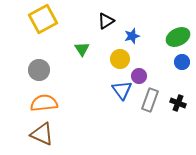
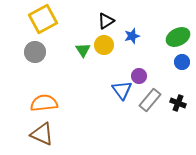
green triangle: moved 1 px right, 1 px down
yellow circle: moved 16 px left, 14 px up
gray circle: moved 4 px left, 18 px up
gray rectangle: rotated 20 degrees clockwise
